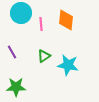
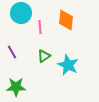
pink line: moved 1 px left, 3 px down
cyan star: rotated 15 degrees clockwise
